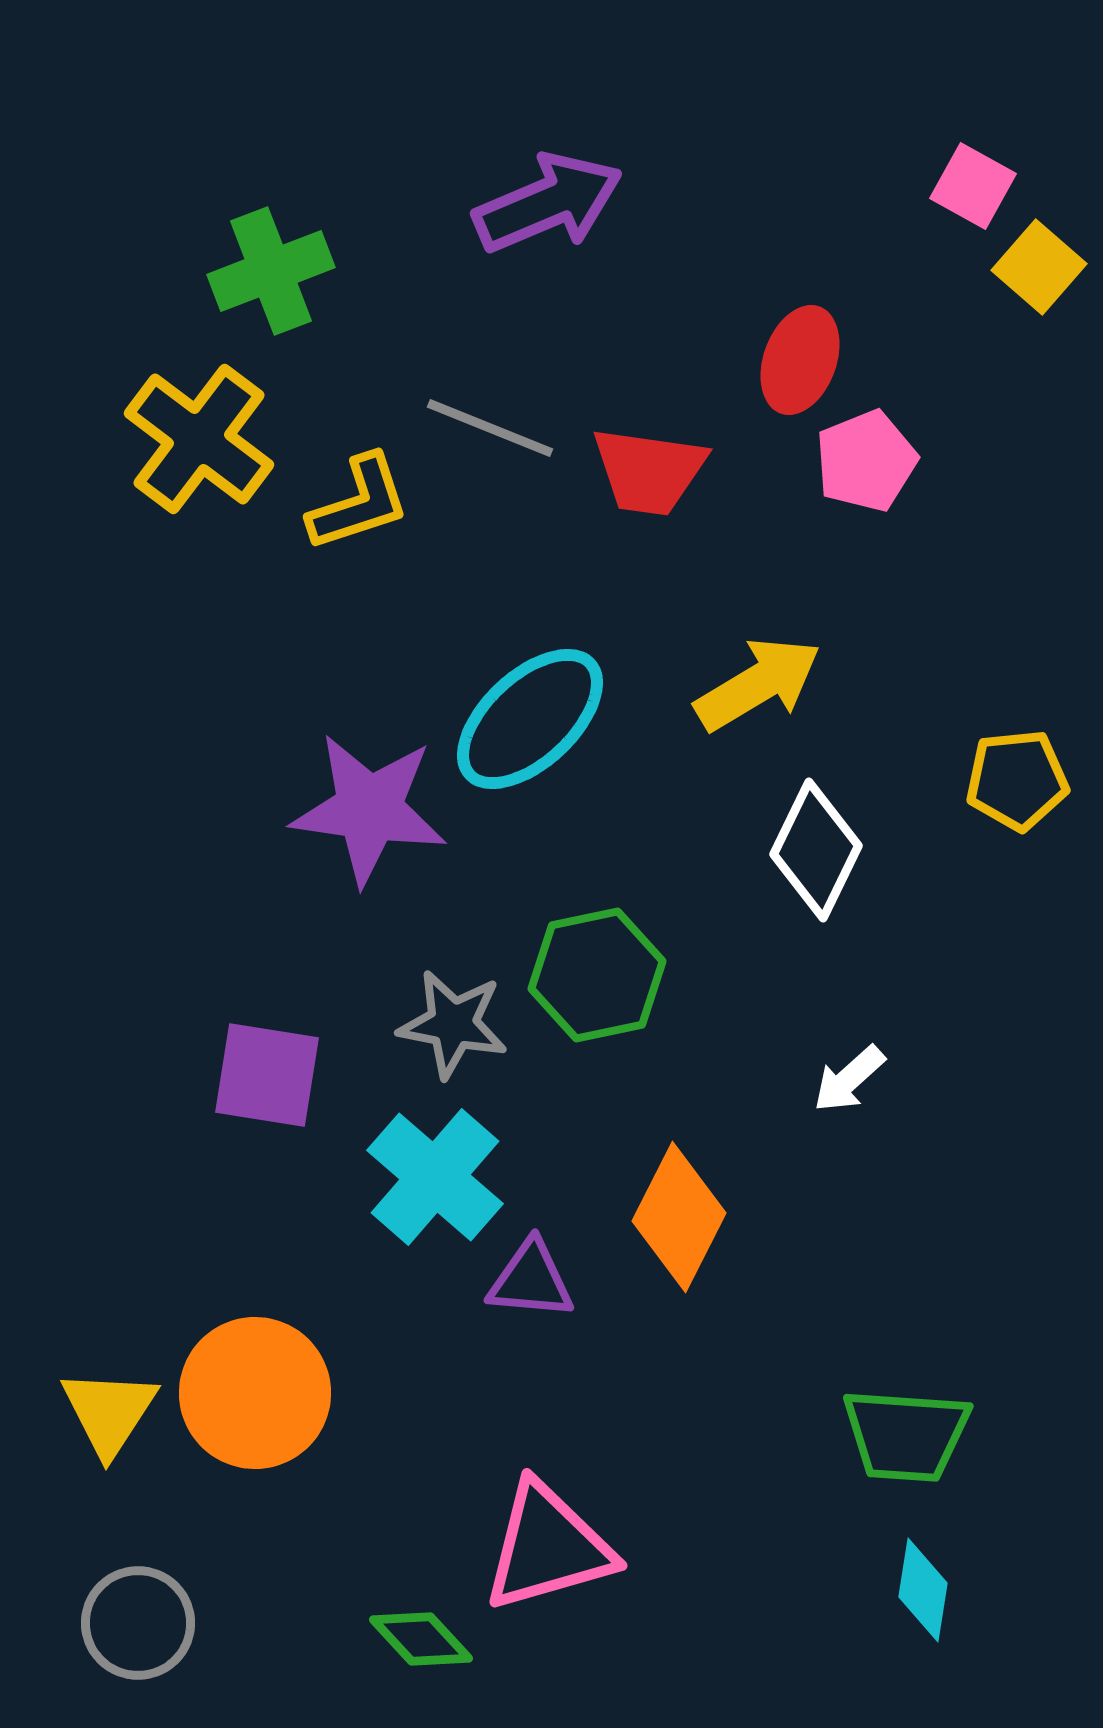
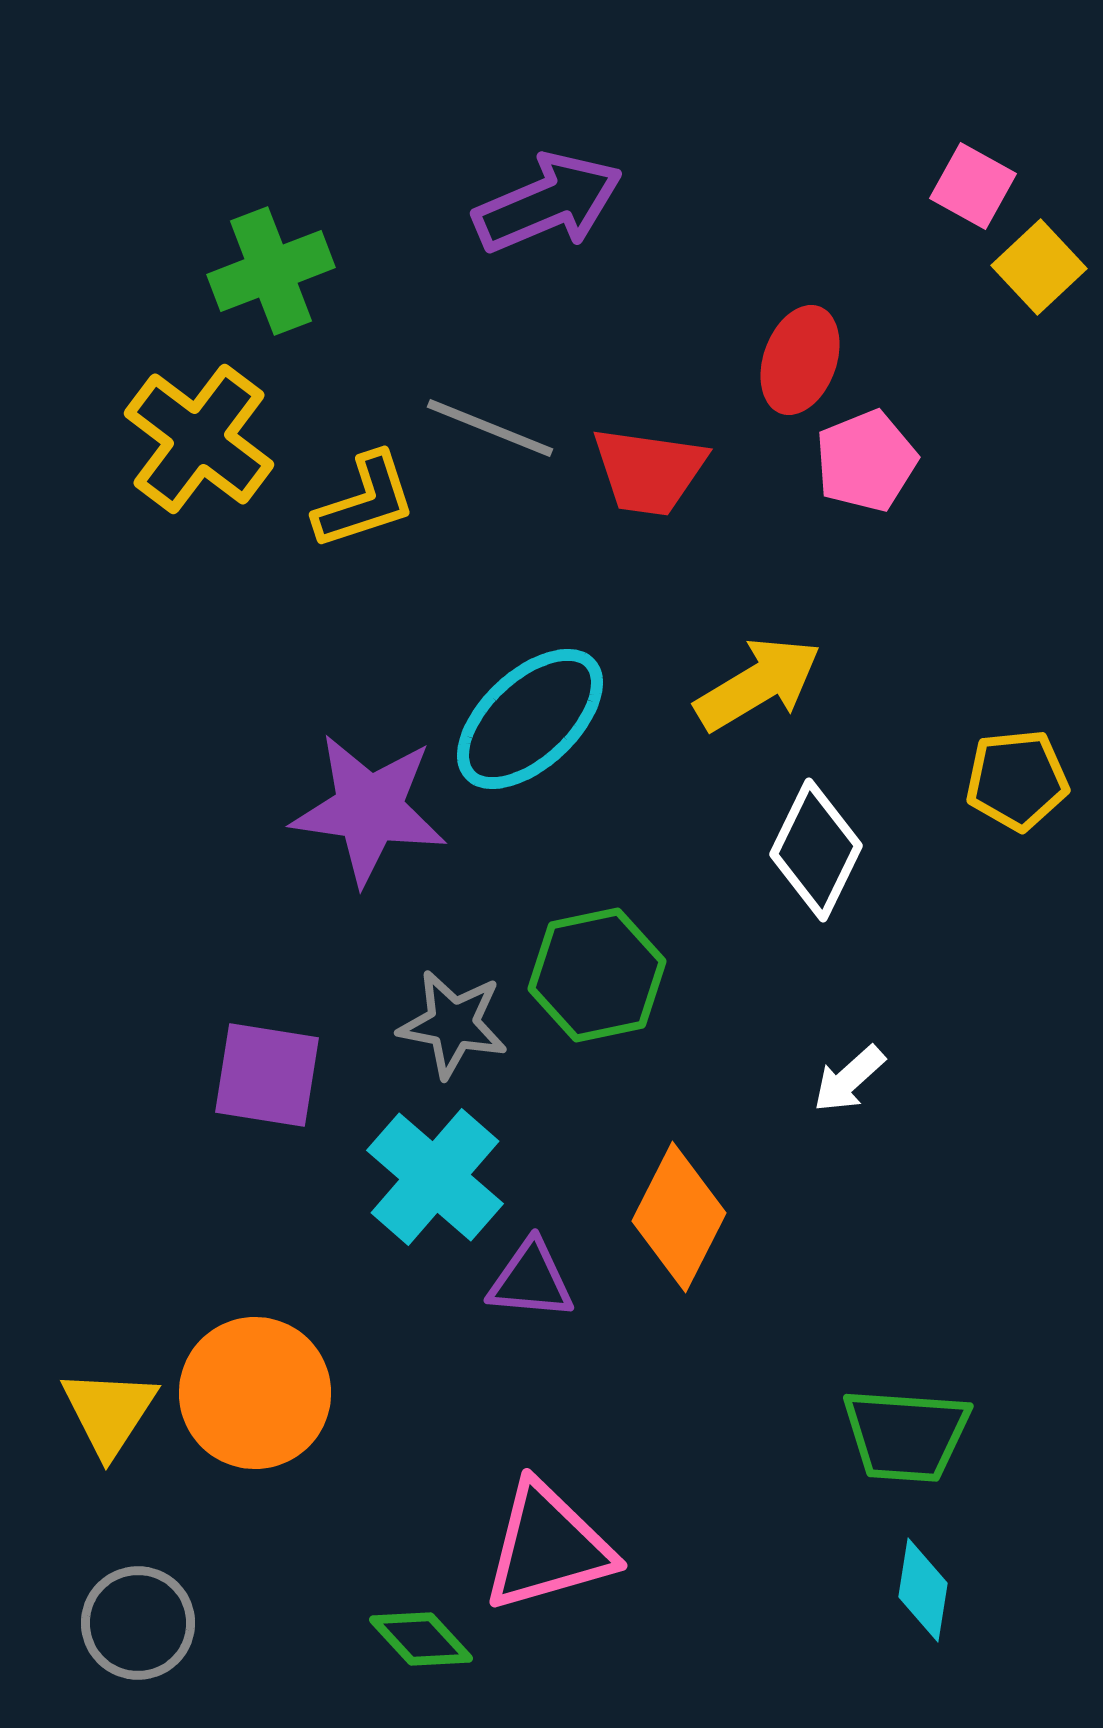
yellow square: rotated 6 degrees clockwise
yellow L-shape: moved 6 px right, 2 px up
